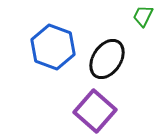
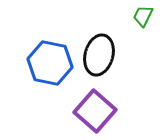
blue hexagon: moved 3 px left, 16 px down; rotated 9 degrees counterclockwise
black ellipse: moved 8 px left, 4 px up; rotated 18 degrees counterclockwise
